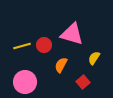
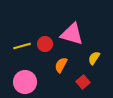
red circle: moved 1 px right, 1 px up
